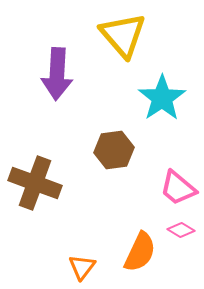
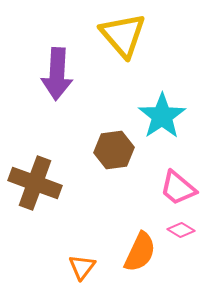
cyan star: moved 18 px down
